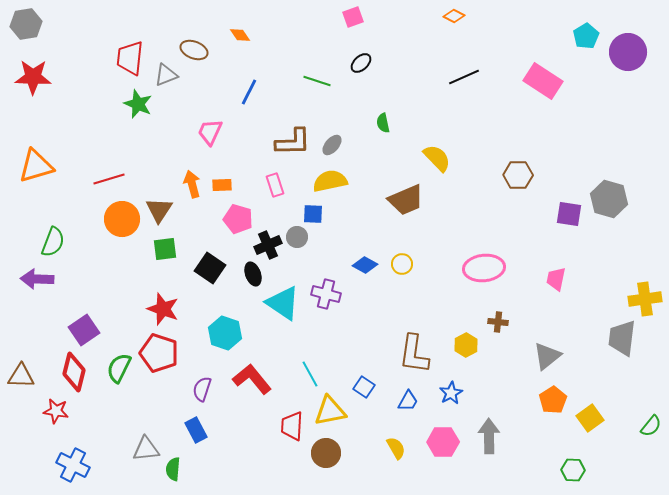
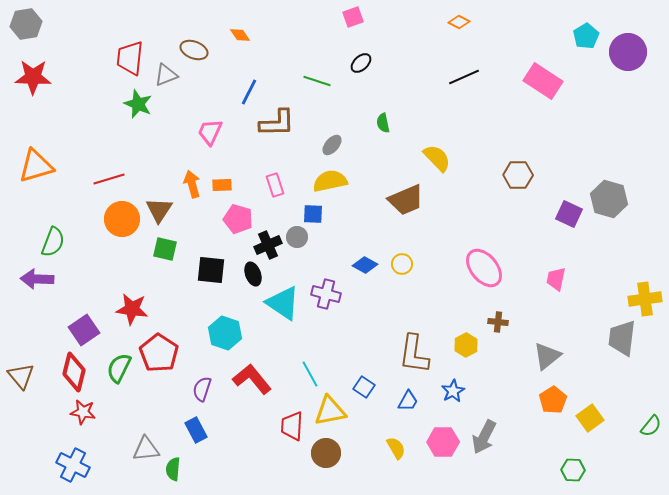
orange diamond at (454, 16): moved 5 px right, 6 px down
brown L-shape at (293, 142): moved 16 px left, 19 px up
purple square at (569, 214): rotated 16 degrees clockwise
green square at (165, 249): rotated 20 degrees clockwise
black square at (210, 268): moved 1 px right, 2 px down; rotated 28 degrees counterclockwise
pink ellipse at (484, 268): rotated 57 degrees clockwise
red star at (163, 309): moved 31 px left; rotated 12 degrees counterclockwise
red pentagon at (159, 353): rotated 15 degrees clockwise
brown triangle at (21, 376): rotated 48 degrees clockwise
blue star at (451, 393): moved 2 px right, 2 px up
red star at (56, 411): moved 27 px right, 1 px down
gray arrow at (489, 436): moved 5 px left, 1 px down; rotated 152 degrees counterclockwise
